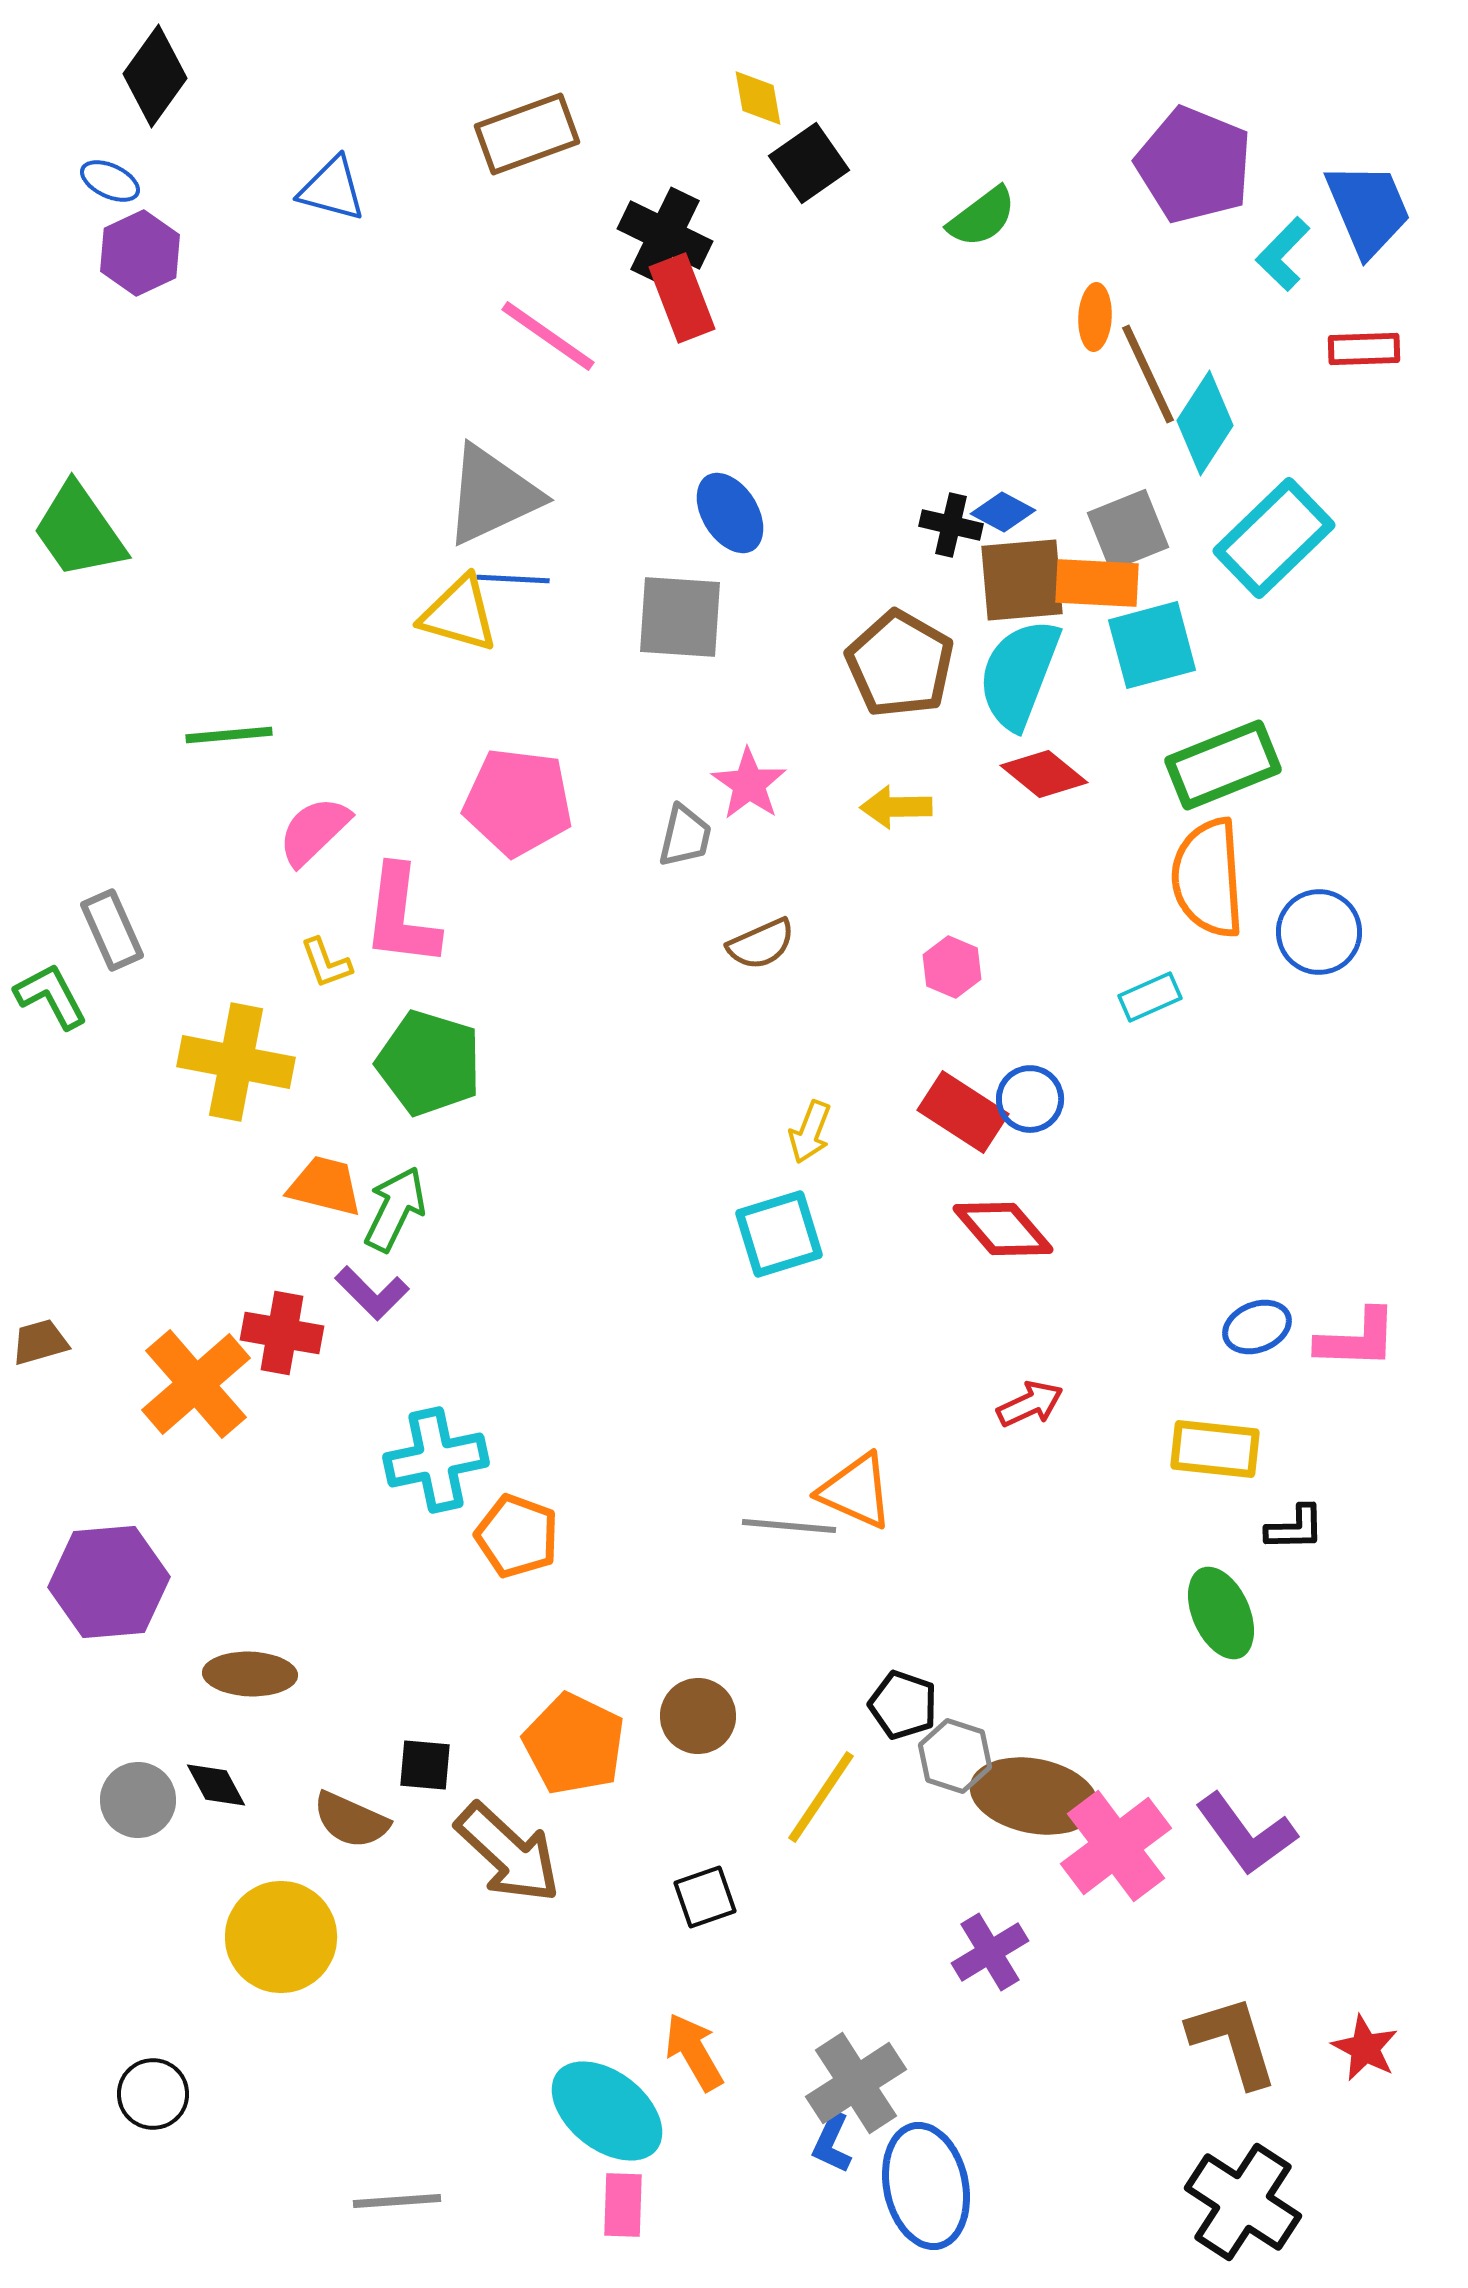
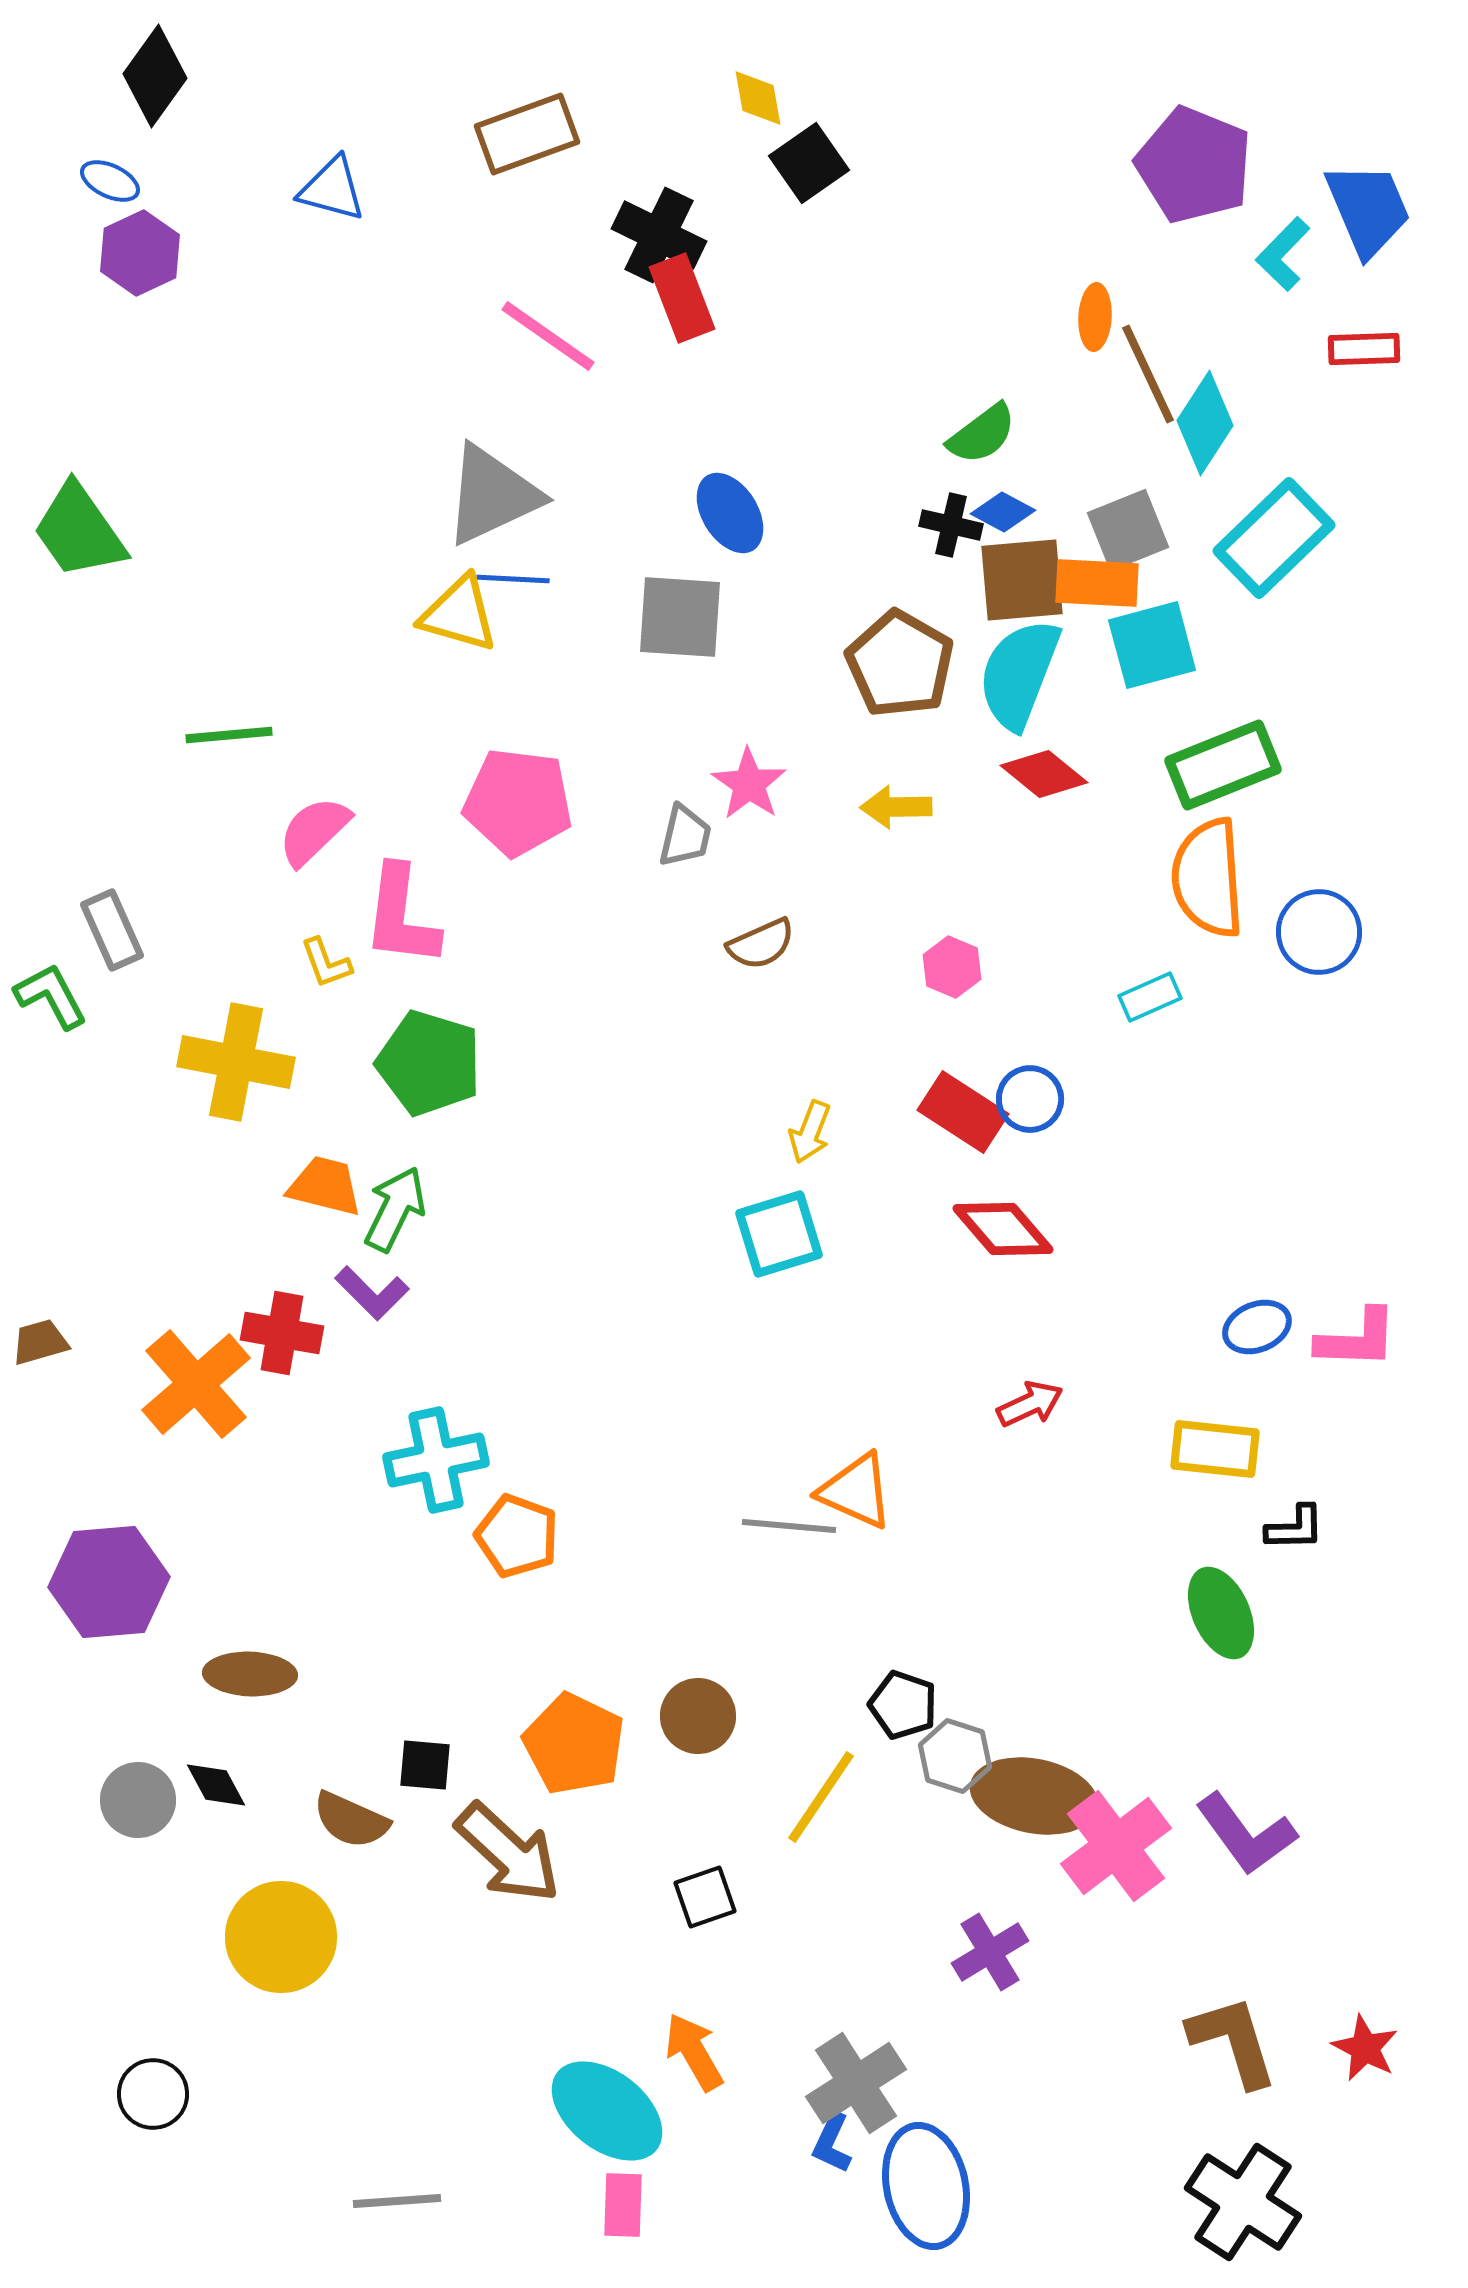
green semicircle at (982, 217): moved 217 px down
black cross at (665, 235): moved 6 px left
